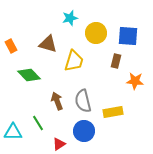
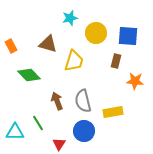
cyan triangle: moved 2 px right
red triangle: rotated 24 degrees counterclockwise
